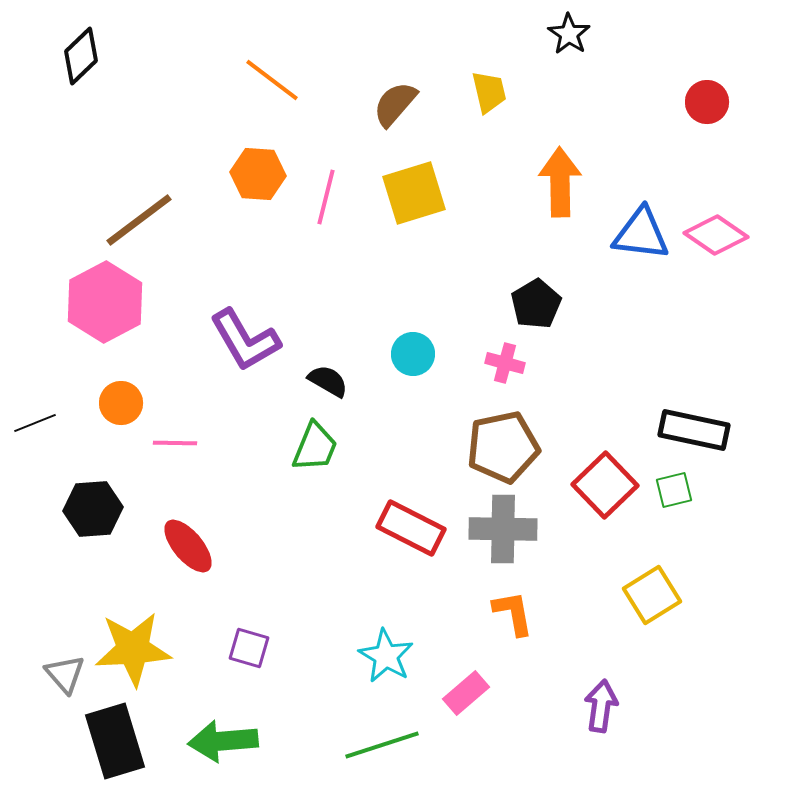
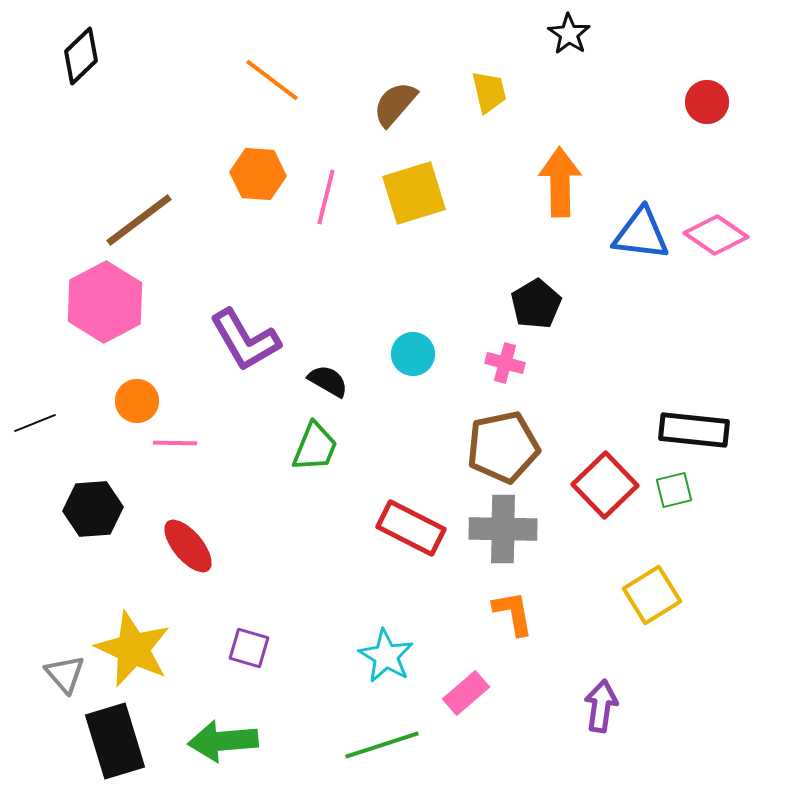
orange circle at (121, 403): moved 16 px right, 2 px up
black rectangle at (694, 430): rotated 6 degrees counterclockwise
yellow star at (133, 649): rotated 28 degrees clockwise
